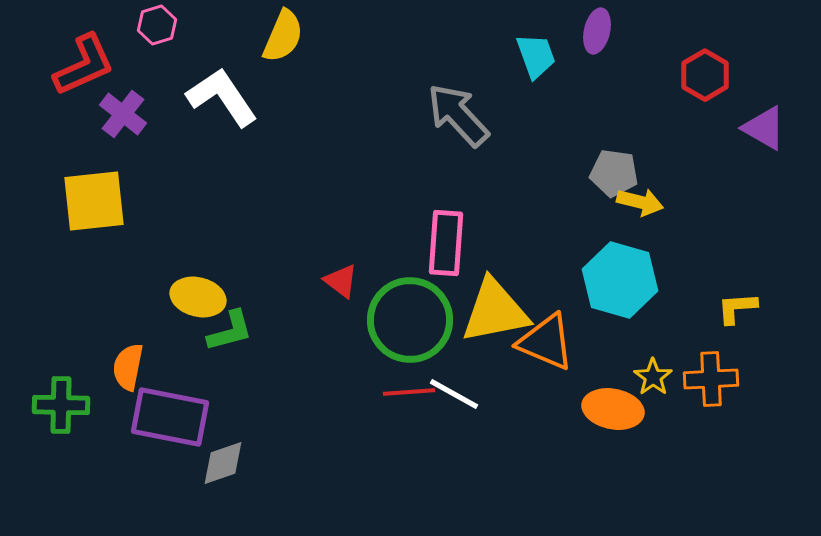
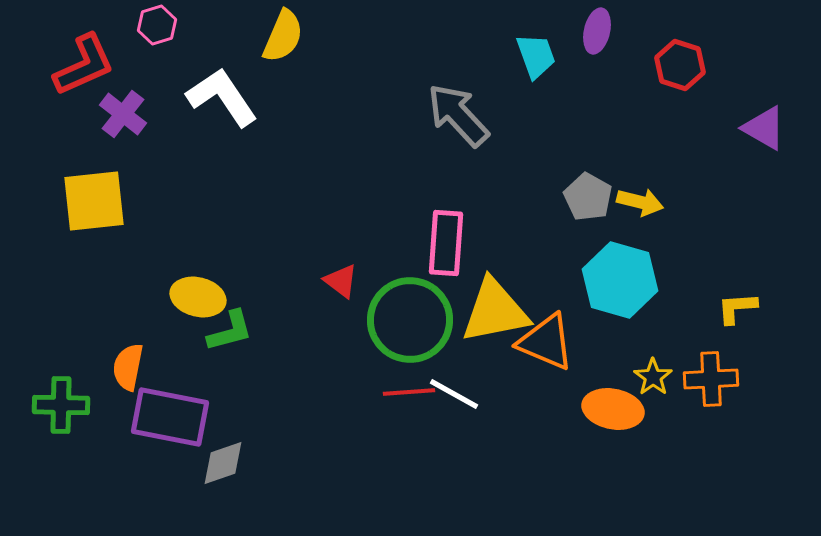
red hexagon: moved 25 px left, 10 px up; rotated 12 degrees counterclockwise
gray pentagon: moved 26 px left, 24 px down; rotated 21 degrees clockwise
